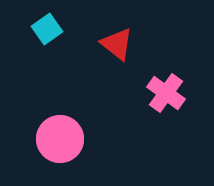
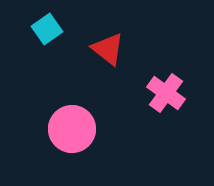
red triangle: moved 9 px left, 5 px down
pink circle: moved 12 px right, 10 px up
